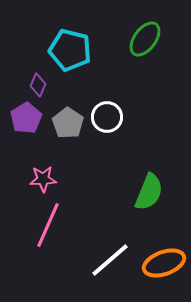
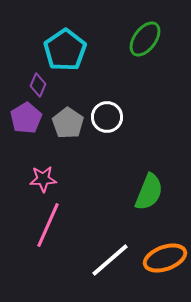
cyan pentagon: moved 5 px left; rotated 24 degrees clockwise
orange ellipse: moved 1 px right, 5 px up
